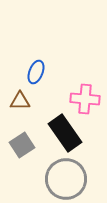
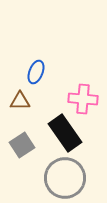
pink cross: moved 2 px left
gray circle: moved 1 px left, 1 px up
